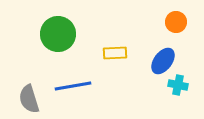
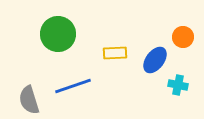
orange circle: moved 7 px right, 15 px down
blue ellipse: moved 8 px left, 1 px up
blue line: rotated 9 degrees counterclockwise
gray semicircle: moved 1 px down
